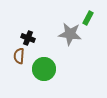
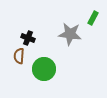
green rectangle: moved 5 px right
